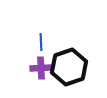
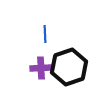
blue line: moved 4 px right, 8 px up
